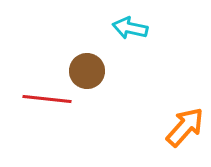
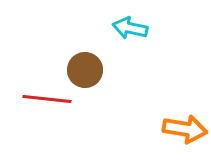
brown circle: moved 2 px left, 1 px up
orange arrow: moved 2 px down; rotated 57 degrees clockwise
